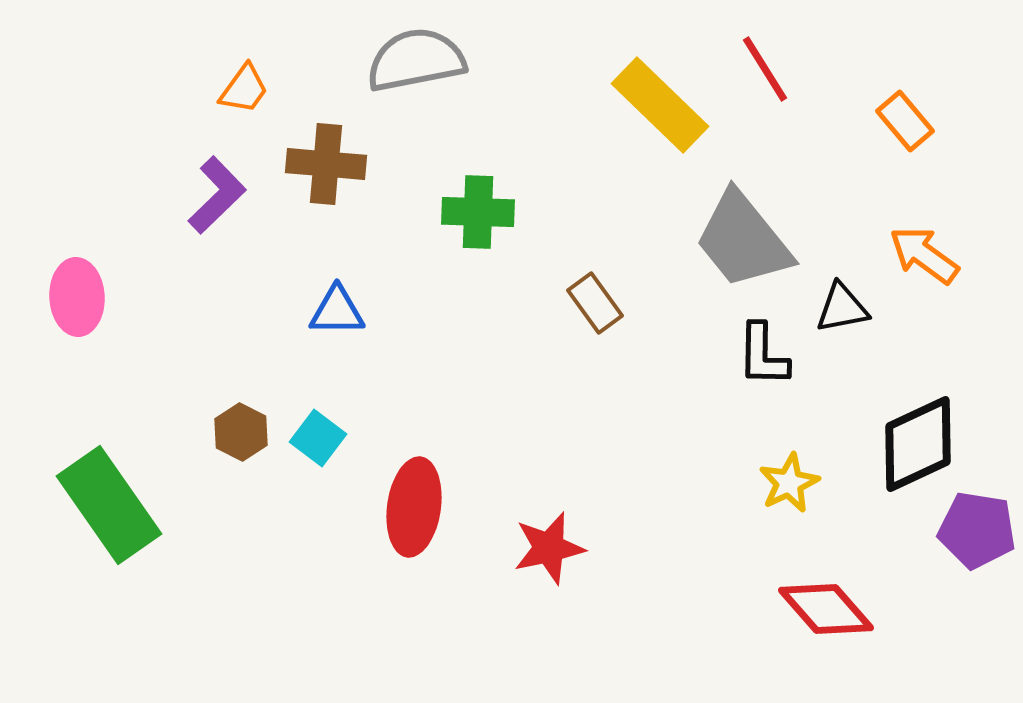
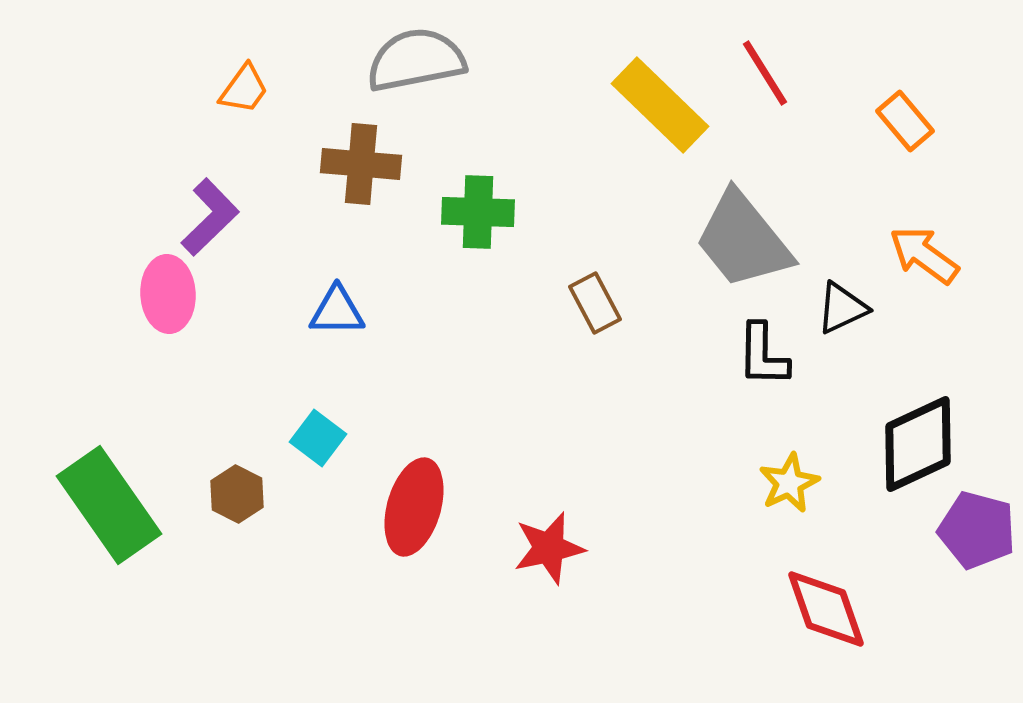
red line: moved 4 px down
brown cross: moved 35 px right
purple L-shape: moved 7 px left, 22 px down
pink ellipse: moved 91 px right, 3 px up
brown rectangle: rotated 8 degrees clockwise
black triangle: rotated 14 degrees counterclockwise
brown hexagon: moved 4 px left, 62 px down
red ellipse: rotated 8 degrees clockwise
purple pentagon: rotated 6 degrees clockwise
red diamond: rotated 22 degrees clockwise
